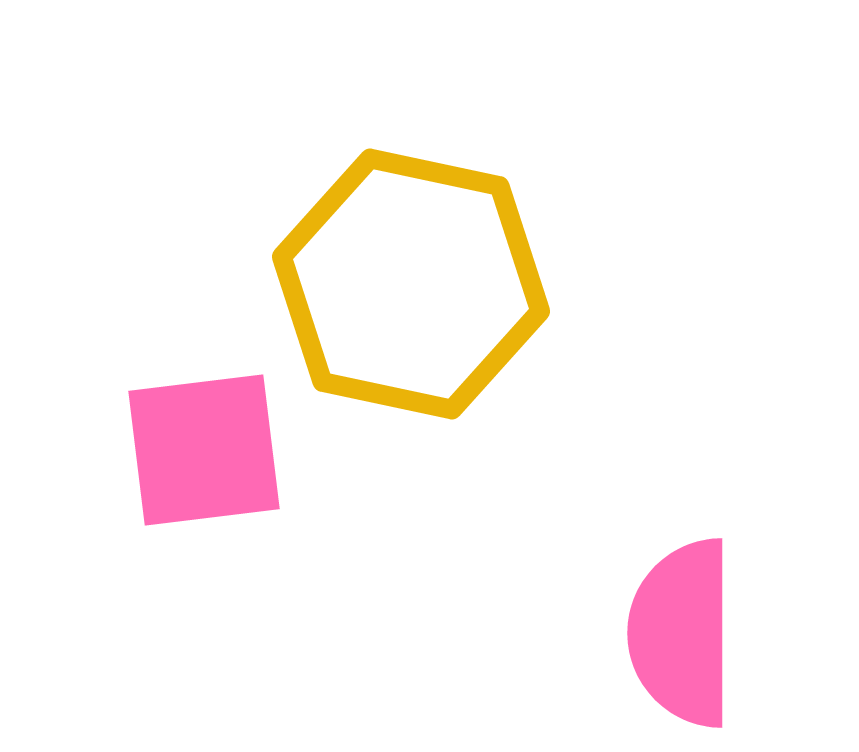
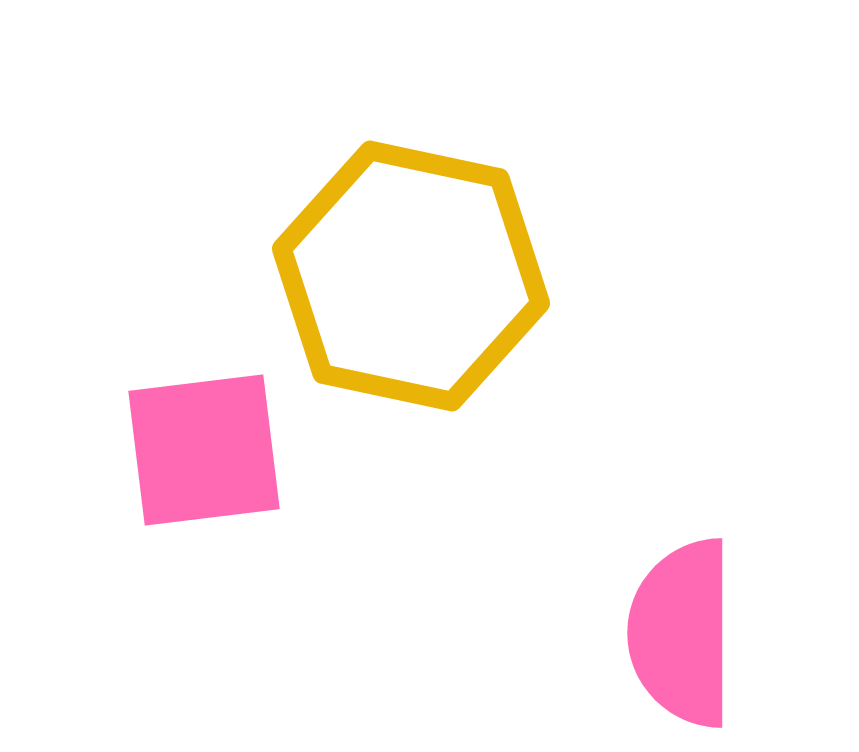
yellow hexagon: moved 8 px up
